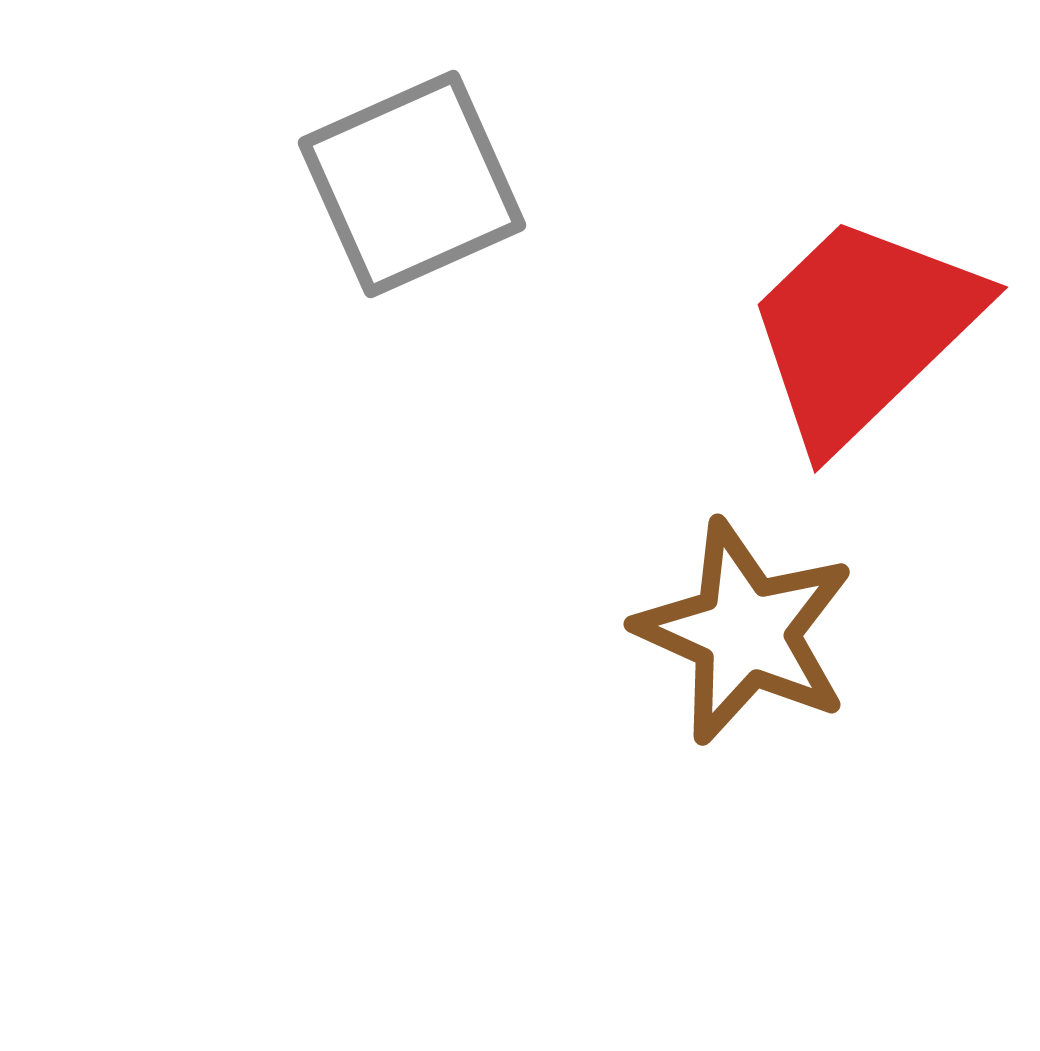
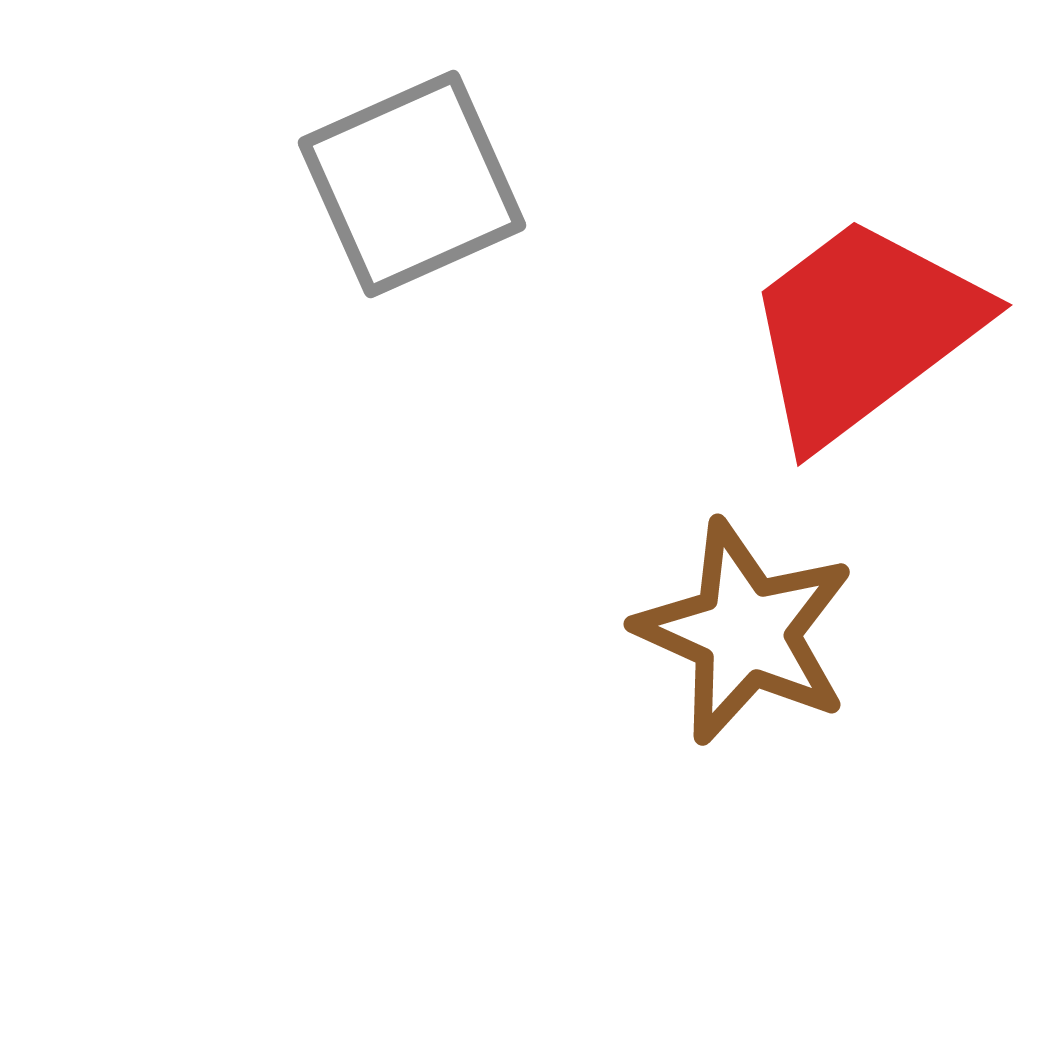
red trapezoid: rotated 7 degrees clockwise
